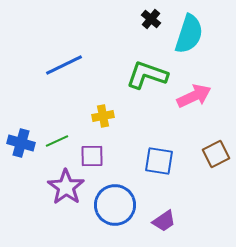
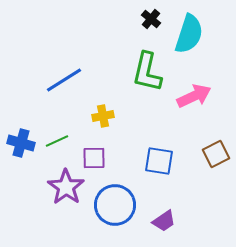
blue line: moved 15 px down; rotated 6 degrees counterclockwise
green L-shape: moved 3 px up; rotated 96 degrees counterclockwise
purple square: moved 2 px right, 2 px down
